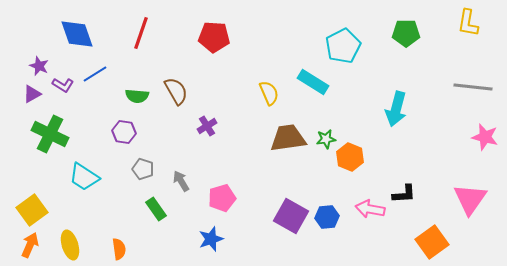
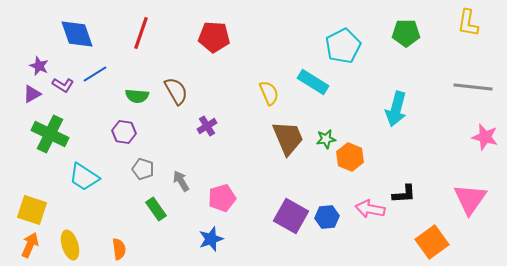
brown trapezoid: rotated 75 degrees clockwise
yellow square: rotated 36 degrees counterclockwise
